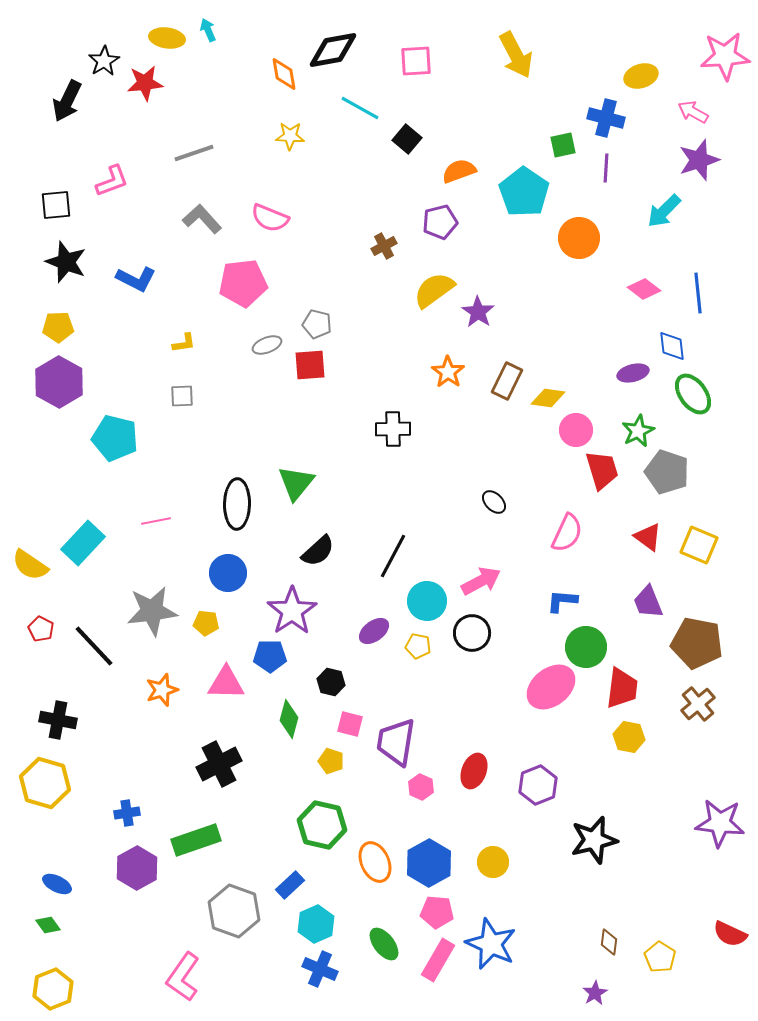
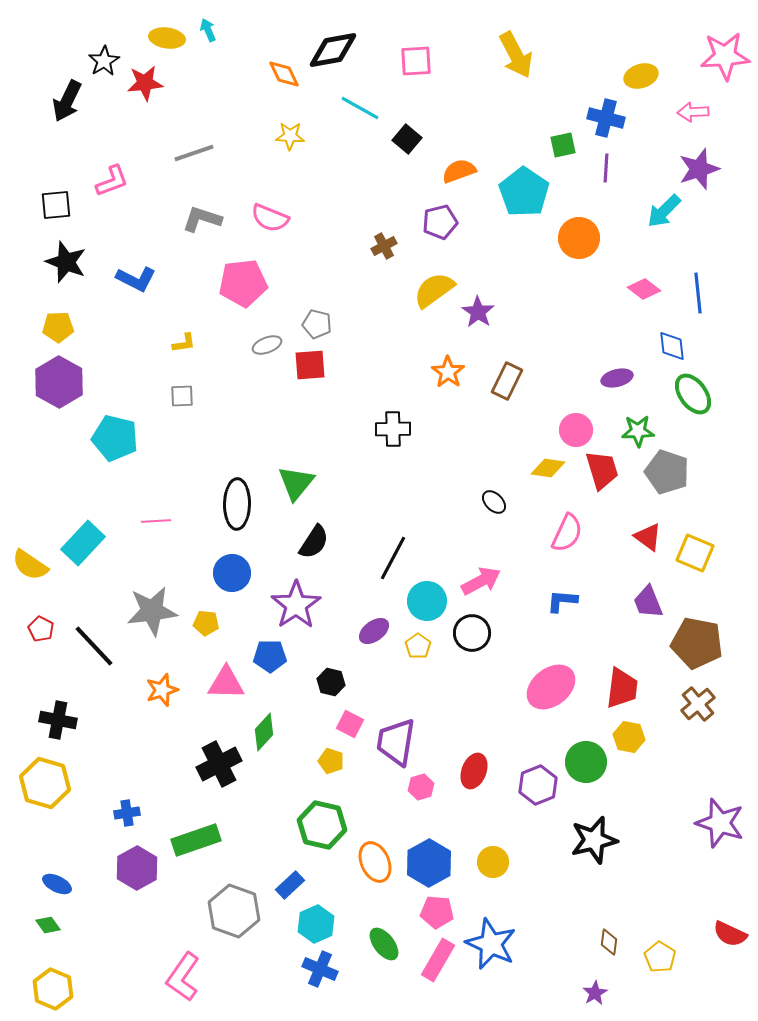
orange diamond at (284, 74): rotated 16 degrees counterclockwise
pink arrow at (693, 112): rotated 32 degrees counterclockwise
purple star at (699, 160): moved 9 px down
gray L-shape at (202, 219): rotated 30 degrees counterclockwise
purple ellipse at (633, 373): moved 16 px left, 5 px down
yellow diamond at (548, 398): moved 70 px down
green star at (638, 431): rotated 24 degrees clockwise
pink line at (156, 521): rotated 8 degrees clockwise
yellow square at (699, 545): moved 4 px left, 8 px down
black semicircle at (318, 551): moved 4 px left, 9 px up; rotated 15 degrees counterclockwise
black line at (393, 556): moved 2 px down
blue circle at (228, 573): moved 4 px right
purple star at (292, 611): moved 4 px right, 6 px up
yellow pentagon at (418, 646): rotated 25 degrees clockwise
green circle at (586, 647): moved 115 px down
green diamond at (289, 719): moved 25 px left, 13 px down; rotated 27 degrees clockwise
pink square at (350, 724): rotated 12 degrees clockwise
pink hexagon at (421, 787): rotated 20 degrees clockwise
purple star at (720, 823): rotated 12 degrees clockwise
yellow hexagon at (53, 989): rotated 15 degrees counterclockwise
